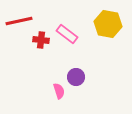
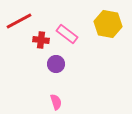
red line: rotated 16 degrees counterclockwise
purple circle: moved 20 px left, 13 px up
pink semicircle: moved 3 px left, 11 px down
